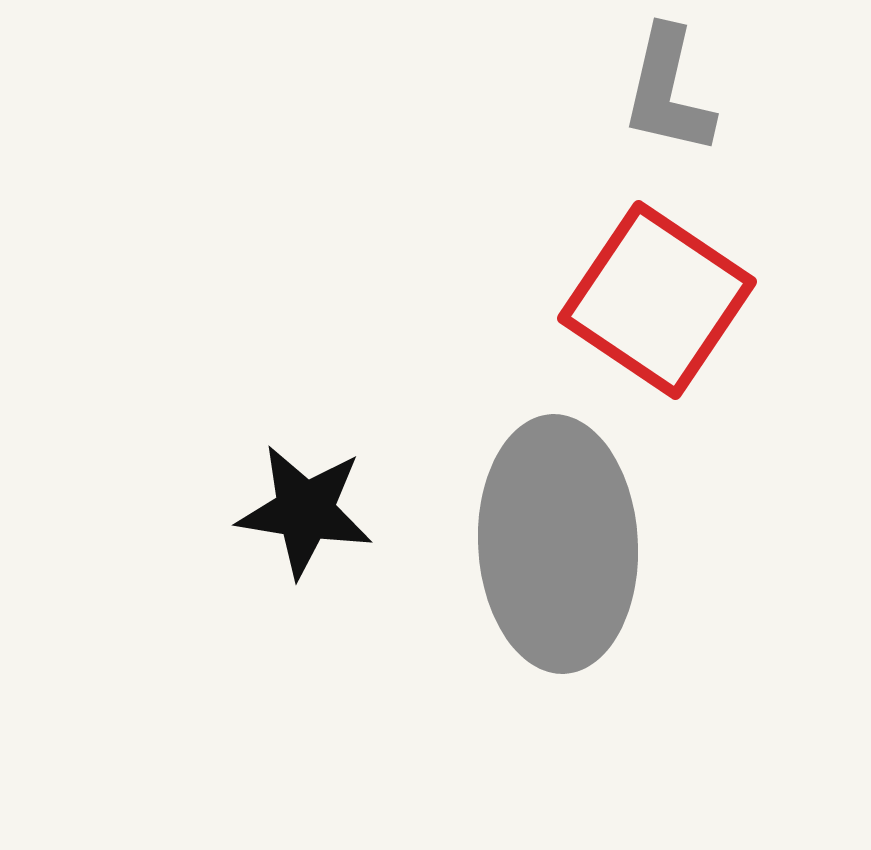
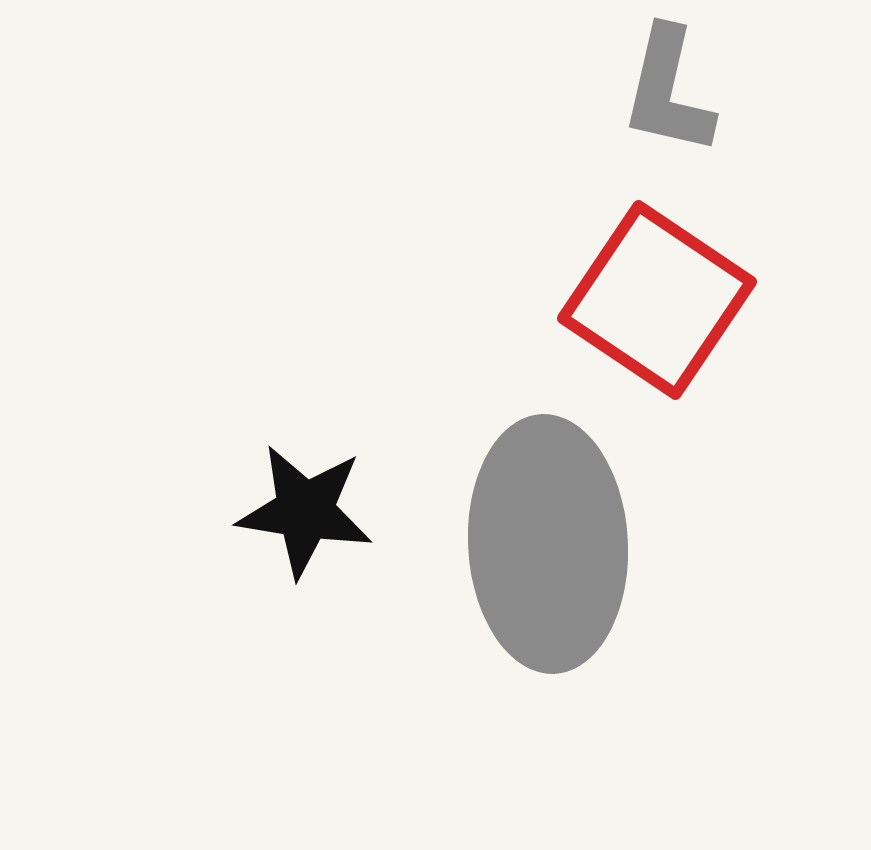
gray ellipse: moved 10 px left
